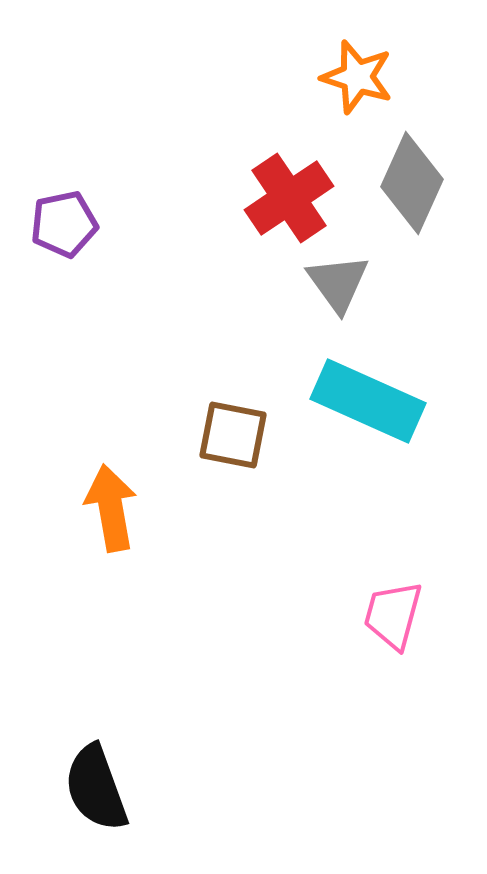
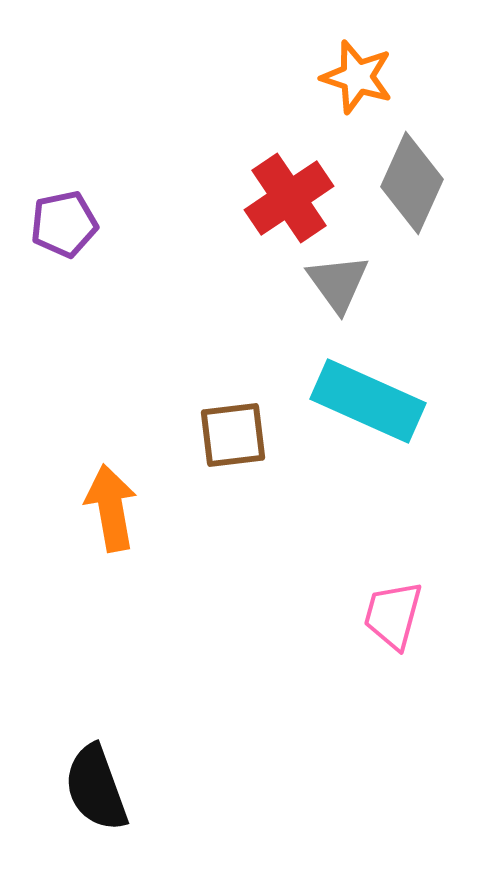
brown square: rotated 18 degrees counterclockwise
